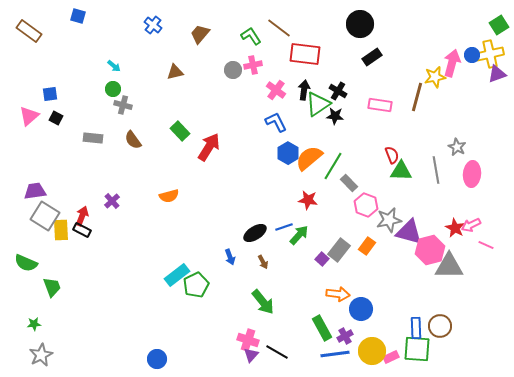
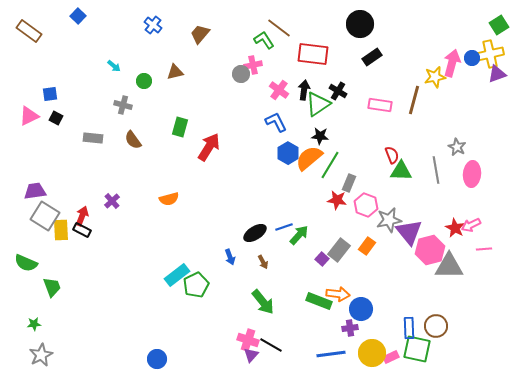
blue square at (78, 16): rotated 28 degrees clockwise
green L-shape at (251, 36): moved 13 px right, 4 px down
red rectangle at (305, 54): moved 8 px right
blue circle at (472, 55): moved 3 px down
gray circle at (233, 70): moved 8 px right, 4 px down
green circle at (113, 89): moved 31 px right, 8 px up
pink cross at (276, 90): moved 3 px right
brown line at (417, 97): moved 3 px left, 3 px down
pink triangle at (29, 116): rotated 15 degrees clockwise
black star at (335, 116): moved 15 px left, 20 px down
green rectangle at (180, 131): moved 4 px up; rotated 60 degrees clockwise
green line at (333, 166): moved 3 px left, 1 px up
gray rectangle at (349, 183): rotated 66 degrees clockwise
orange semicircle at (169, 196): moved 3 px down
red star at (308, 200): moved 29 px right
purple triangle at (409, 232): rotated 36 degrees clockwise
pink line at (486, 245): moved 2 px left, 4 px down; rotated 28 degrees counterclockwise
brown circle at (440, 326): moved 4 px left
green rectangle at (322, 328): moved 3 px left, 27 px up; rotated 40 degrees counterclockwise
blue rectangle at (416, 328): moved 7 px left
purple cross at (345, 336): moved 5 px right, 8 px up; rotated 21 degrees clockwise
green square at (417, 349): rotated 8 degrees clockwise
yellow circle at (372, 351): moved 2 px down
black line at (277, 352): moved 6 px left, 7 px up
blue line at (335, 354): moved 4 px left
